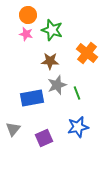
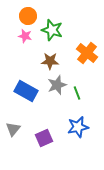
orange circle: moved 1 px down
pink star: moved 1 px left, 2 px down
blue rectangle: moved 6 px left, 7 px up; rotated 40 degrees clockwise
